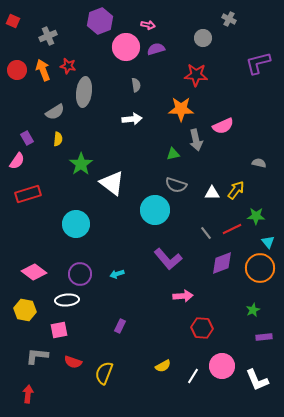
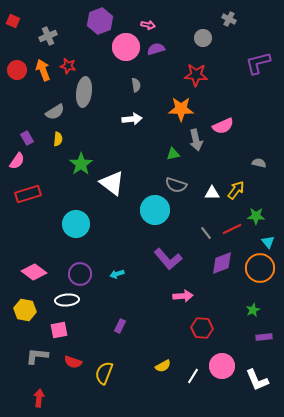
red arrow at (28, 394): moved 11 px right, 4 px down
